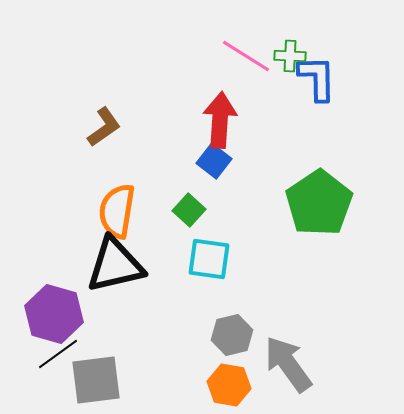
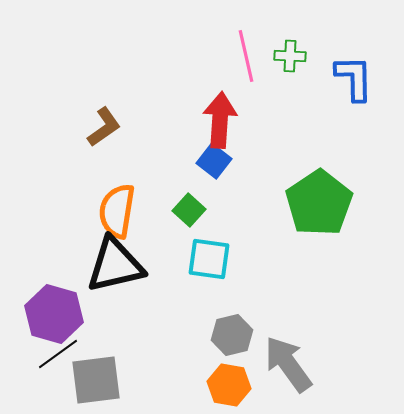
pink line: rotated 45 degrees clockwise
blue L-shape: moved 37 px right
